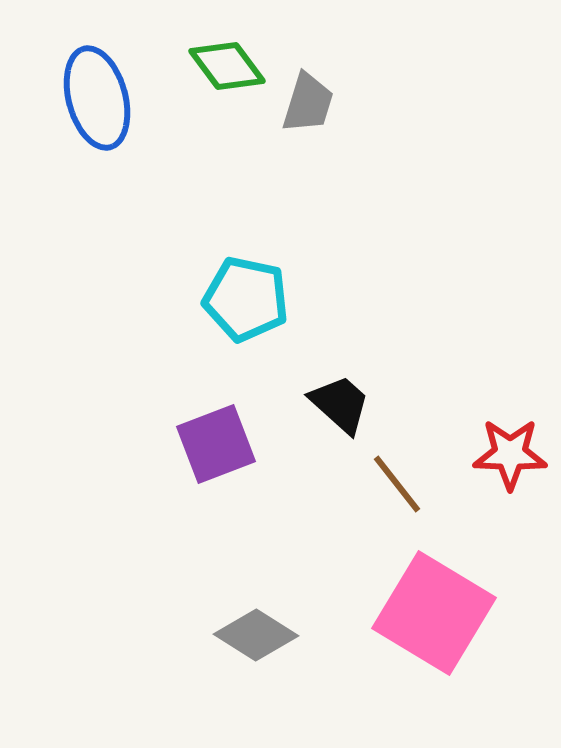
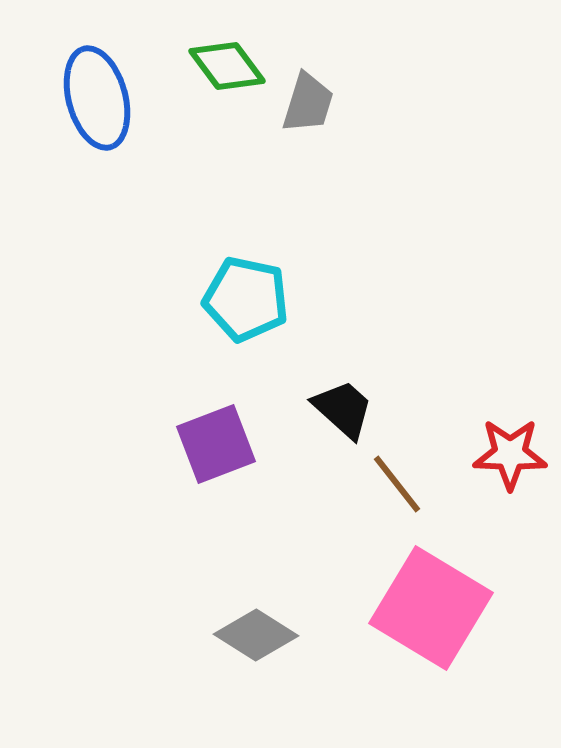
black trapezoid: moved 3 px right, 5 px down
pink square: moved 3 px left, 5 px up
